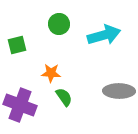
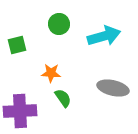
cyan arrow: moved 1 px down
gray ellipse: moved 6 px left, 3 px up; rotated 12 degrees clockwise
green semicircle: moved 1 px left, 1 px down
purple cross: moved 6 px down; rotated 24 degrees counterclockwise
